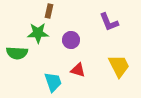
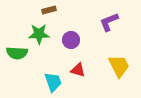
brown rectangle: moved 1 px up; rotated 64 degrees clockwise
purple L-shape: rotated 90 degrees clockwise
green star: moved 1 px right, 1 px down
